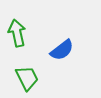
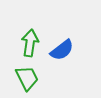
green arrow: moved 13 px right, 10 px down; rotated 20 degrees clockwise
